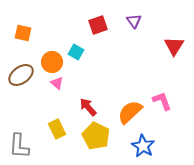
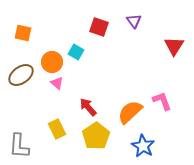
red square: moved 1 px right, 2 px down; rotated 36 degrees clockwise
yellow pentagon: rotated 12 degrees clockwise
